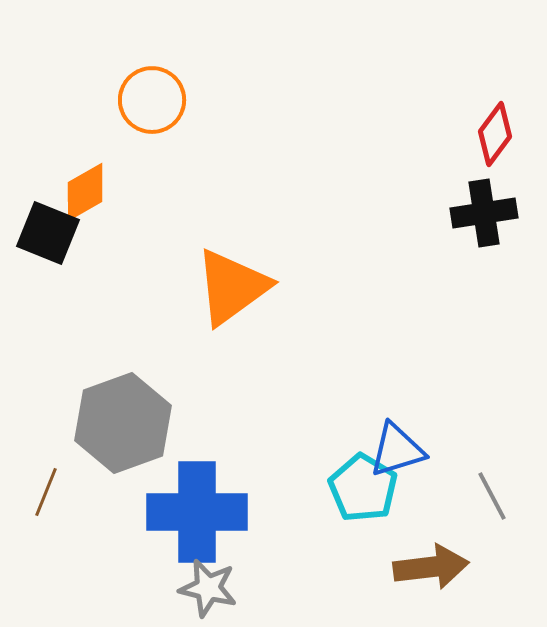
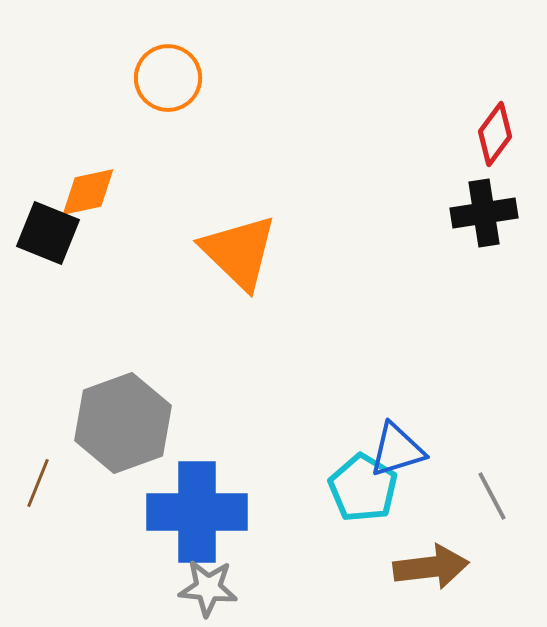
orange circle: moved 16 px right, 22 px up
orange diamond: moved 3 px right; rotated 18 degrees clockwise
orange triangle: moved 7 px right, 35 px up; rotated 40 degrees counterclockwise
brown line: moved 8 px left, 9 px up
gray star: rotated 8 degrees counterclockwise
